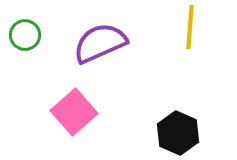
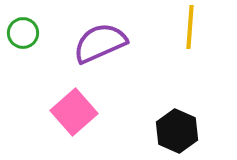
green circle: moved 2 px left, 2 px up
black hexagon: moved 1 px left, 2 px up
